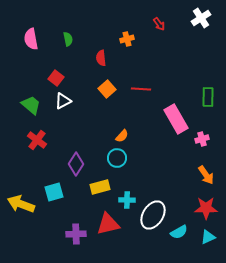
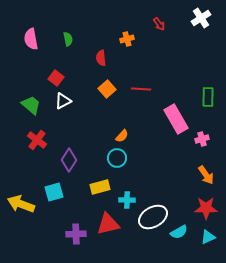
purple diamond: moved 7 px left, 4 px up
white ellipse: moved 2 px down; rotated 28 degrees clockwise
